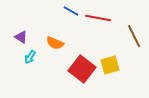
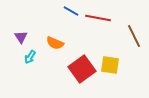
purple triangle: rotated 24 degrees clockwise
yellow square: rotated 24 degrees clockwise
red square: rotated 16 degrees clockwise
